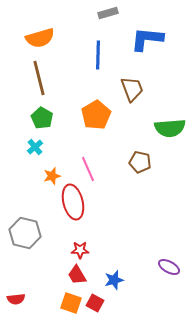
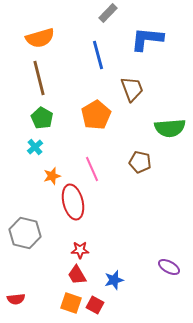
gray rectangle: rotated 30 degrees counterclockwise
blue line: rotated 16 degrees counterclockwise
pink line: moved 4 px right
red square: moved 2 px down
